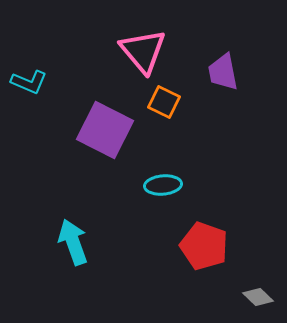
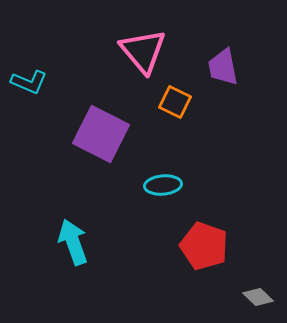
purple trapezoid: moved 5 px up
orange square: moved 11 px right
purple square: moved 4 px left, 4 px down
